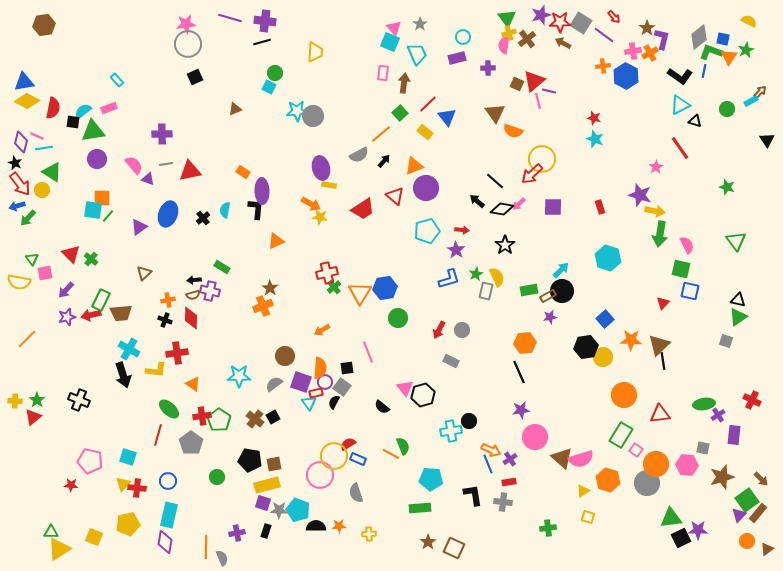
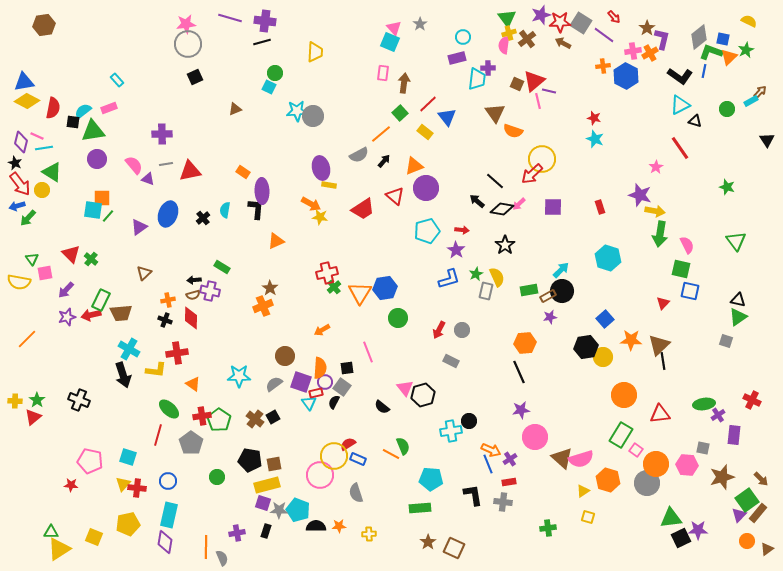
cyan trapezoid at (417, 54): moved 60 px right, 25 px down; rotated 30 degrees clockwise
orange triangle at (729, 57): rotated 12 degrees clockwise
